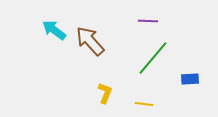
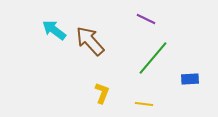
purple line: moved 2 px left, 2 px up; rotated 24 degrees clockwise
yellow L-shape: moved 3 px left
